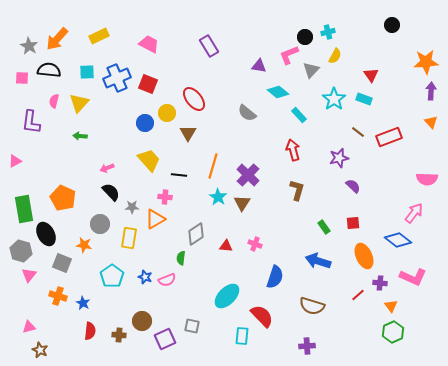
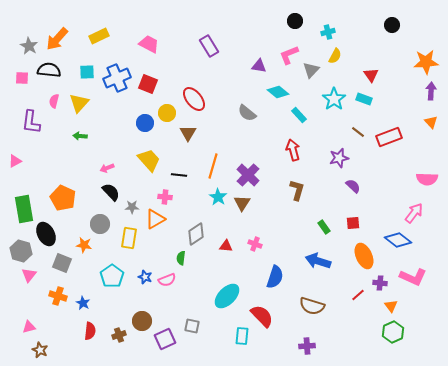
black circle at (305, 37): moved 10 px left, 16 px up
brown cross at (119, 335): rotated 24 degrees counterclockwise
